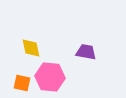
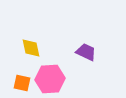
purple trapezoid: rotated 15 degrees clockwise
pink hexagon: moved 2 px down; rotated 8 degrees counterclockwise
